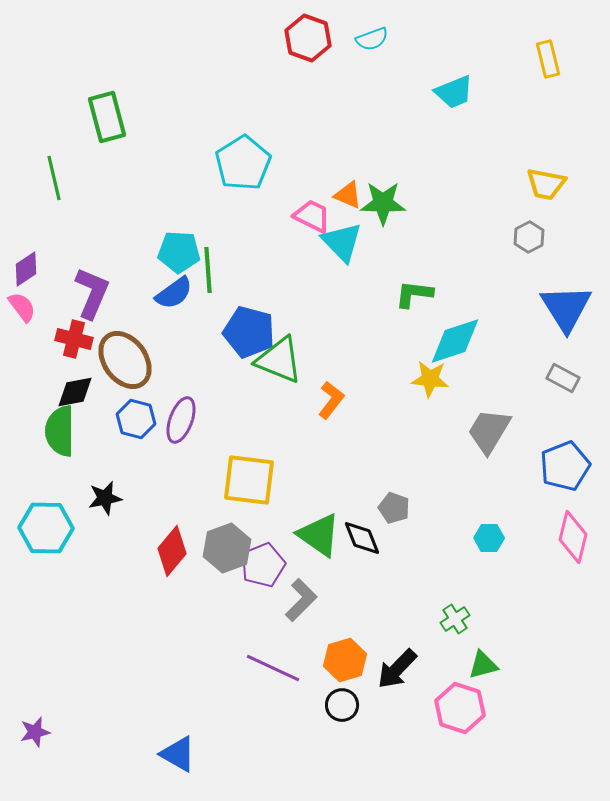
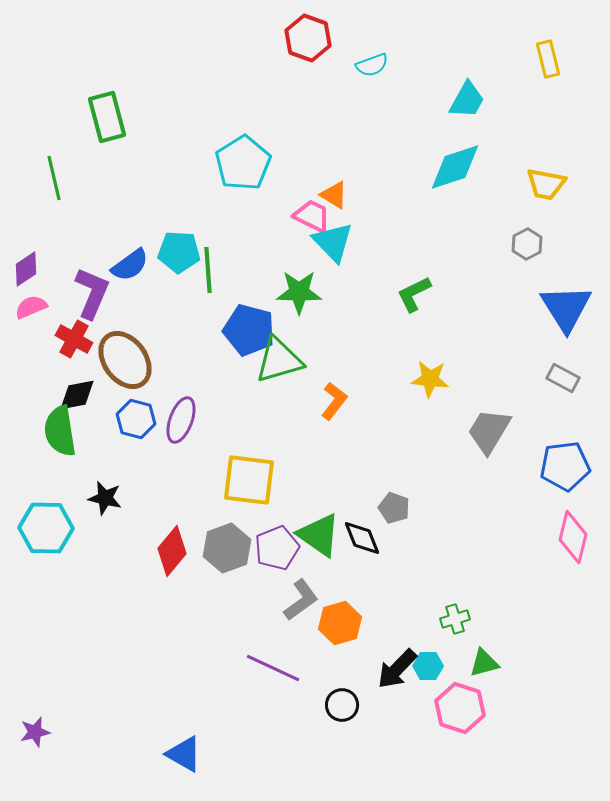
cyan semicircle at (372, 39): moved 26 px down
cyan trapezoid at (454, 92): moved 13 px right, 8 px down; rotated 39 degrees counterclockwise
orange triangle at (348, 195): moved 14 px left; rotated 8 degrees clockwise
green star at (383, 203): moved 84 px left, 89 px down
gray hexagon at (529, 237): moved 2 px left, 7 px down
cyan triangle at (342, 242): moved 9 px left
blue semicircle at (174, 293): moved 44 px left, 28 px up
green L-shape at (414, 294): rotated 33 degrees counterclockwise
pink semicircle at (22, 307): moved 9 px right; rotated 76 degrees counterclockwise
blue pentagon at (249, 332): moved 2 px up
red cross at (74, 339): rotated 15 degrees clockwise
cyan diamond at (455, 341): moved 174 px up
green triangle at (279, 360): rotated 38 degrees counterclockwise
black diamond at (75, 392): moved 2 px right, 3 px down
orange L-shape at (331, 400): moved 3 px right, 1 px down
green semicircle at (60, 431): rotated 9 degrees counterclockwise
blue pentagon at (565, 466): rotated 15 degrees clockwise
black star at (105, 498): rotated 24 degrees clockwise
cyan hexagon at (489, 538): moved 61 px left, 128 px down
purple pentagon at (263, 565): moved 14 px right, 17 px up
gray L-shape at (301, 600): rotated 9 degrees clockwise
green cross at (455, 619): rotated 16 degrees clockwise
orange hexagon at (345, 660): moved 5 px left, 37 px up
green triangle at (483, 665): moved 1 px right, 2 px up
blue triangle at (178, 754): moved 6 px right
